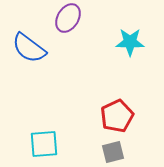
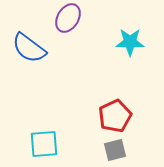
red pentagon: moved 2 px left
gray square: moved 2 px right, 2 px up
